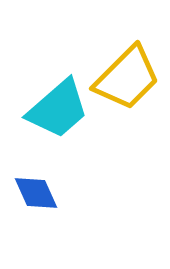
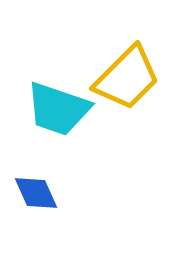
cyan trapezoid: rotated 60 degrees clockwise
